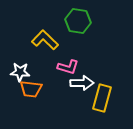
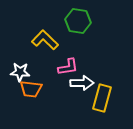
pink L-shape: rotated 25 degrees counterclockwise
